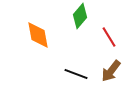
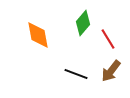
green diamond: moved 3 px right, 7 px down
red line: moved 1 px left, 2 px down
